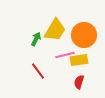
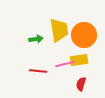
yellow trapezoid: moved 4 px right; rotated 40 degrees counterclockwise
green arrow: rotated 56 degrees clockwise
pink line: moved 9 px down
red line: rotated 48 degrees counterclockwise
red semicircle: moved 2 px right, 2 px down
